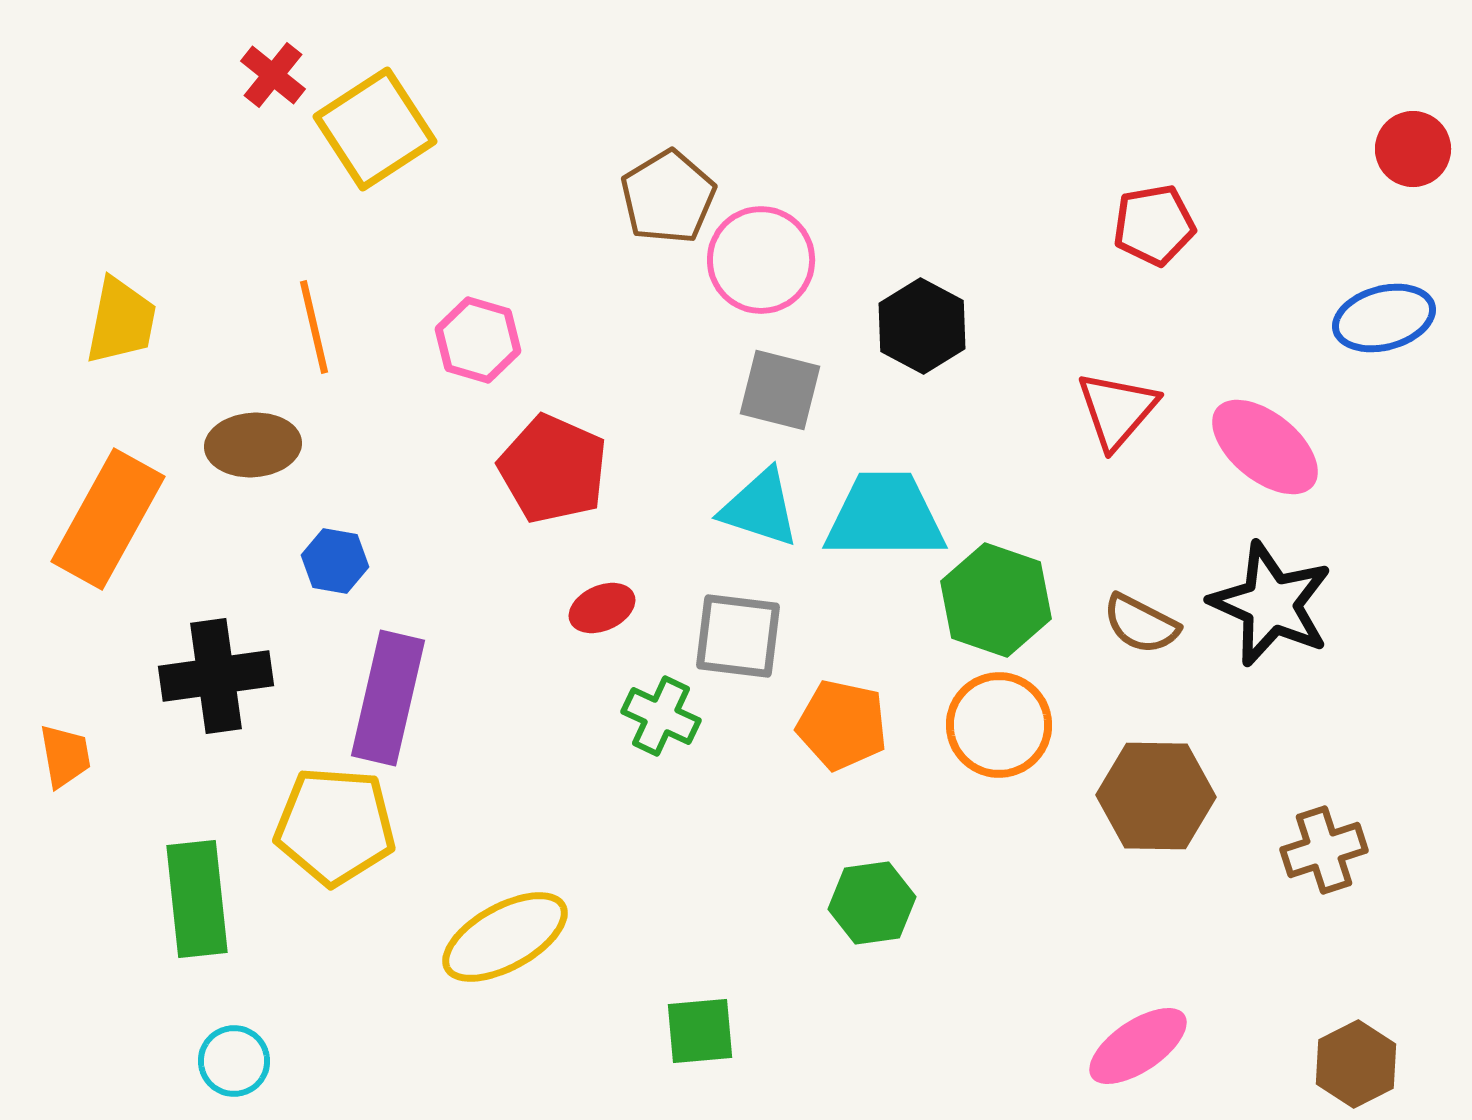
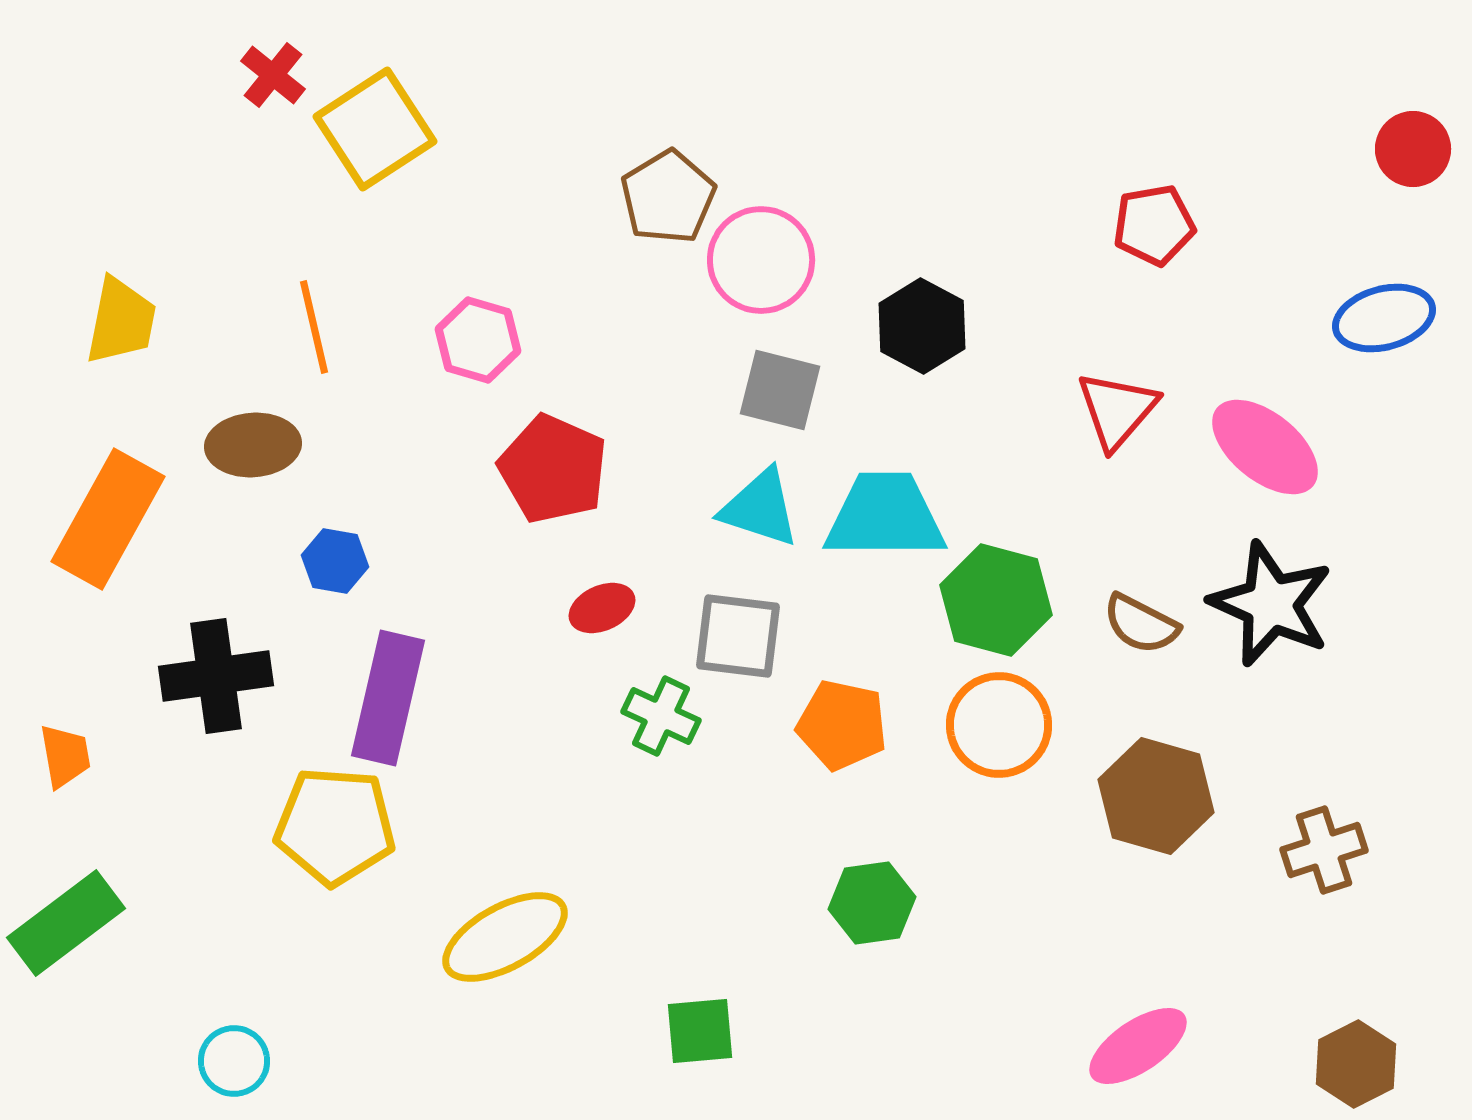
green hexagon at (996, 600): rotated 4 degrees counterclockwise
brown hexagon at (1156, 796): rotated 15 degrees clockwise
green rectangle at (197, 899): moved 131 px left, 24 px down; rotated 59 degrees clockwise
